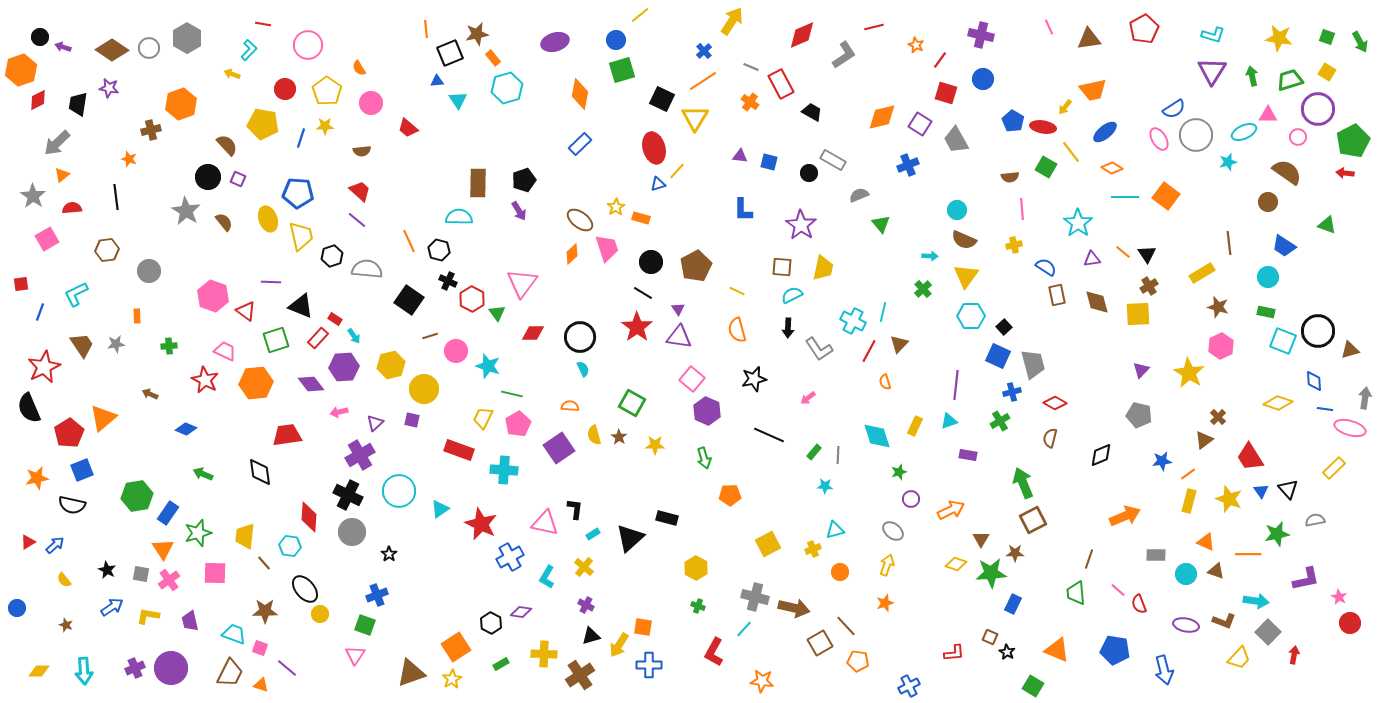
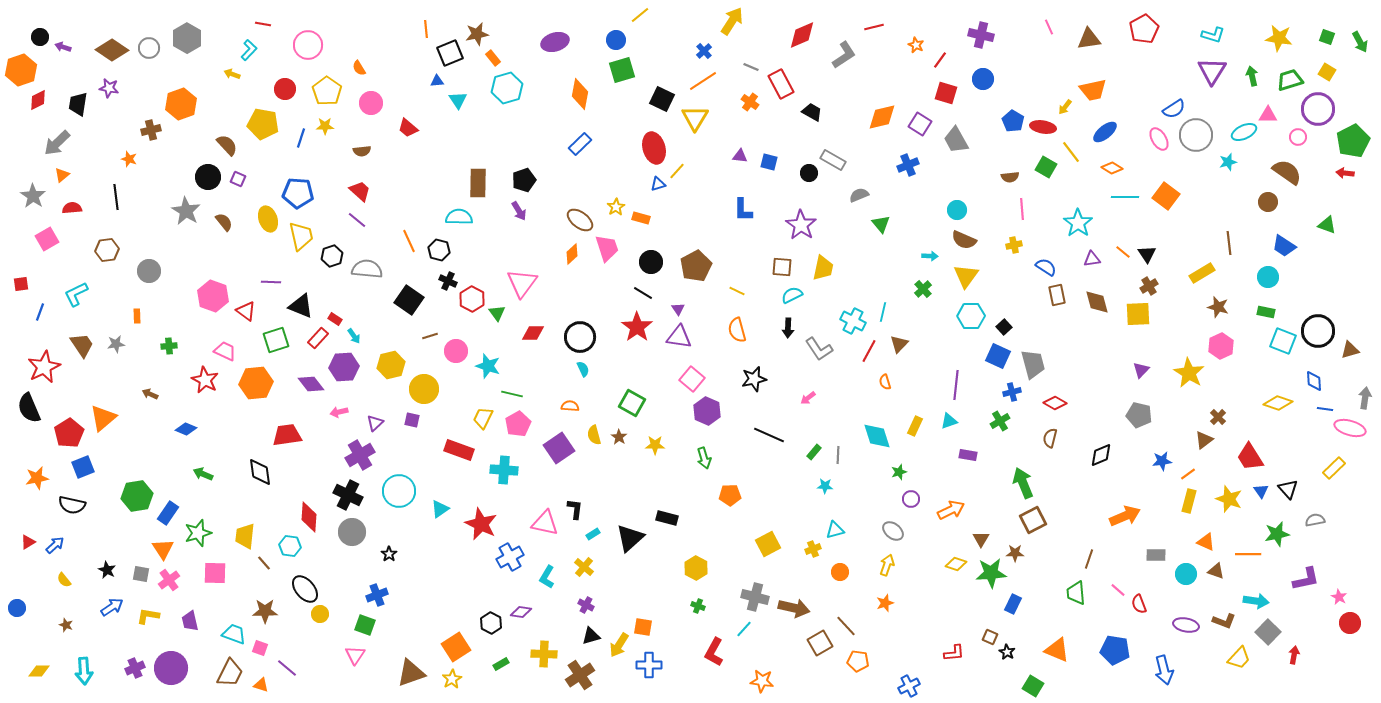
blue square at (82, 470): moved 1 px right, 3 px up
